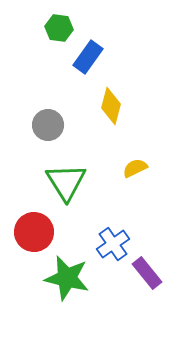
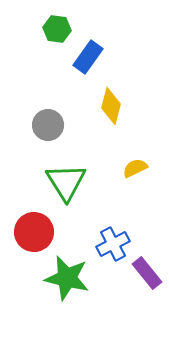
green hexagon: moved 2 px left, 1 px down
blue cross: rotated 8 degrees clockwise
